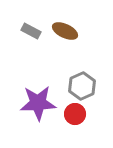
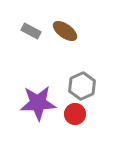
brown ellipse: rotated 10 degrees clockwise
